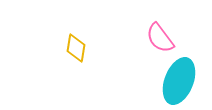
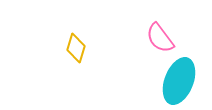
yellow diamond: rotated 8 degrees clockwise
